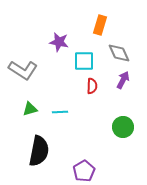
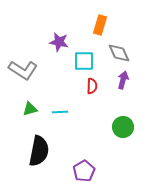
purple arrow: rotated 12 degrees counterclockwise
